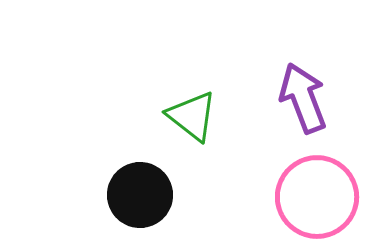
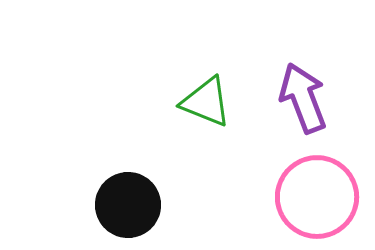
green triangle: moved 14 px right, 14 px up; rotated 16 degrees counterclockwise
black circle: moved 12 px left, 10 px down
